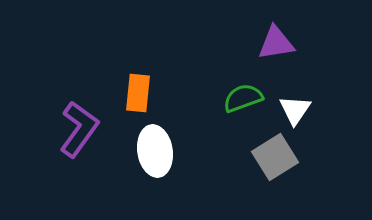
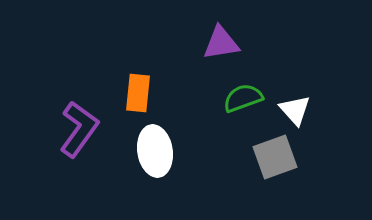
purple triangle: moved 55 px left
white triangle: rotated 16 degrees counterclockwise
gray square: rotated 12 degrees clockwise
